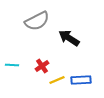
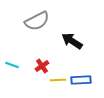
black arrow: moved 3 px right, 3 px down
cyan line: rotated 16 degrees clockwise
yellow line: moved 1 px right; rotated 21 degrees clockwise
